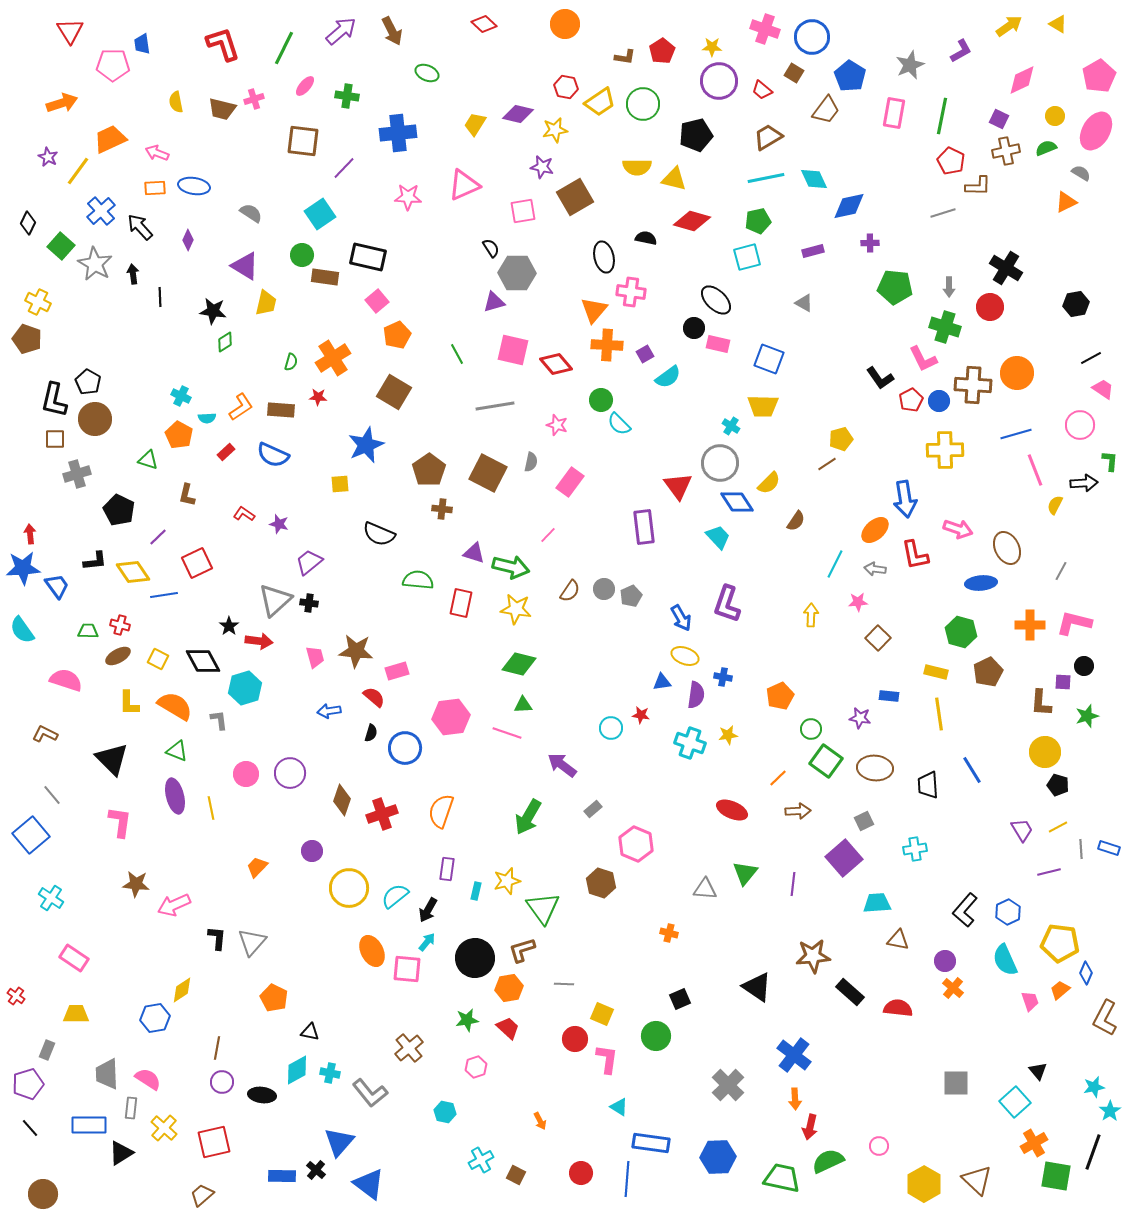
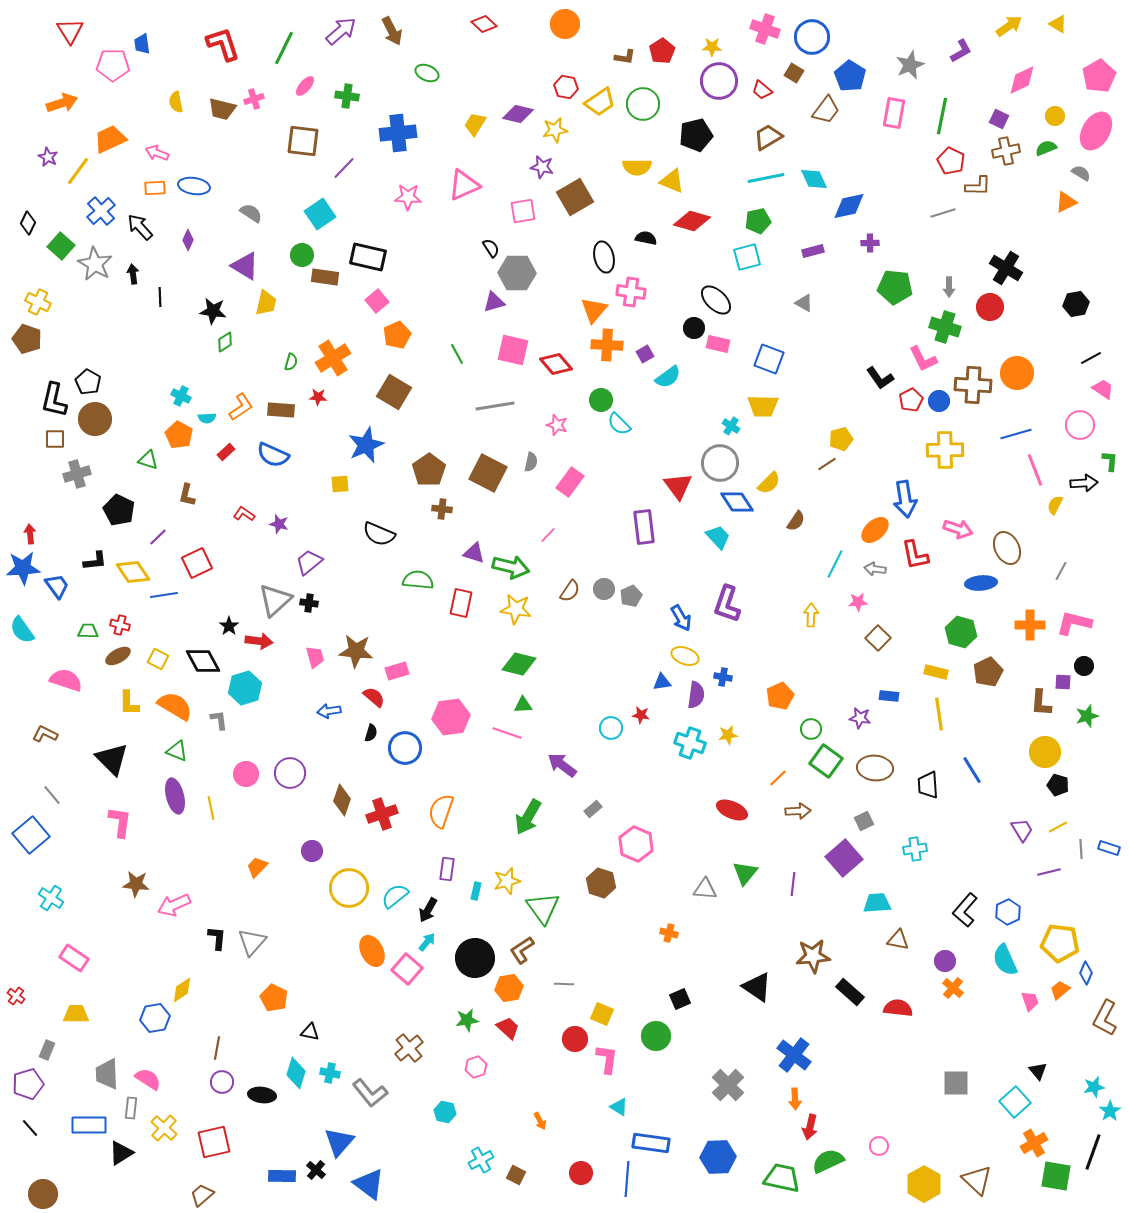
yellow triangle at (674, 179): moved 2 px left, 2 px down; rotated 8 degrees clockwise
brown L-shape at (522, 950): rotated 16 degrees counterclockwise
pink square at (407, 969): rotated 36 degrees clockwise
cyan diamond at (297, 1070): moved 1 px left, 3 px down; rotated 44 degrees counterclockwise
